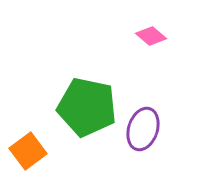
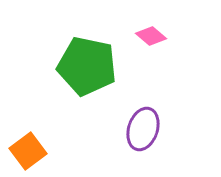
green pentagon: moved 41 px up
